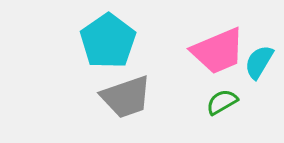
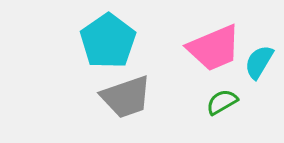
pink trapezoid: moved 4 px left, 3 px up
